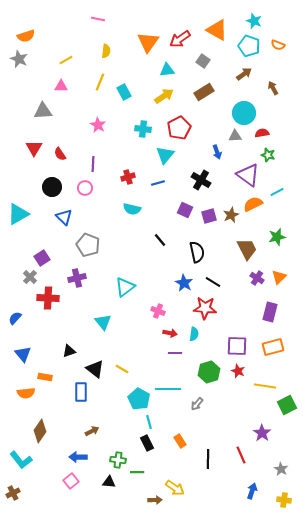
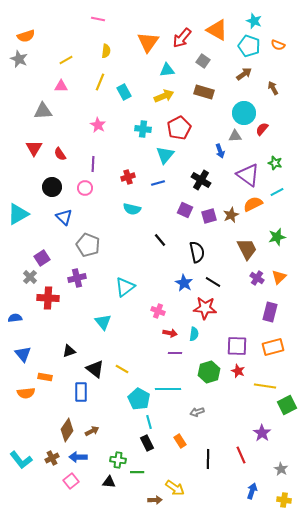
red arrow at (180, 39): moved 2 px right, 1 px up; rotated 15 degrees counterclockwise
brown rectangle at (204, 92): rotated 48 degrees clockwise
yellow arrow at (164, 96): rotated 12 degrees clockwise
red semicircle at (262, 133): moved 4 px up; rotated 40 degrees counterclockwise
blue arrow at (217, 152): moved 3 px right, 1 px up
green star at (268, 155): moved 7 px right, 8 px down
blue semicircle at (15, 318): rotated 40 degrees clockwise
gray arrow at (197, 404): moved 8 px down; rotated 32 degrees clockwise
brown diamond at (40, 431): moved 27 px right, 1 px up
brown cross at (13, 493): moved 39 px right, 35 px up
